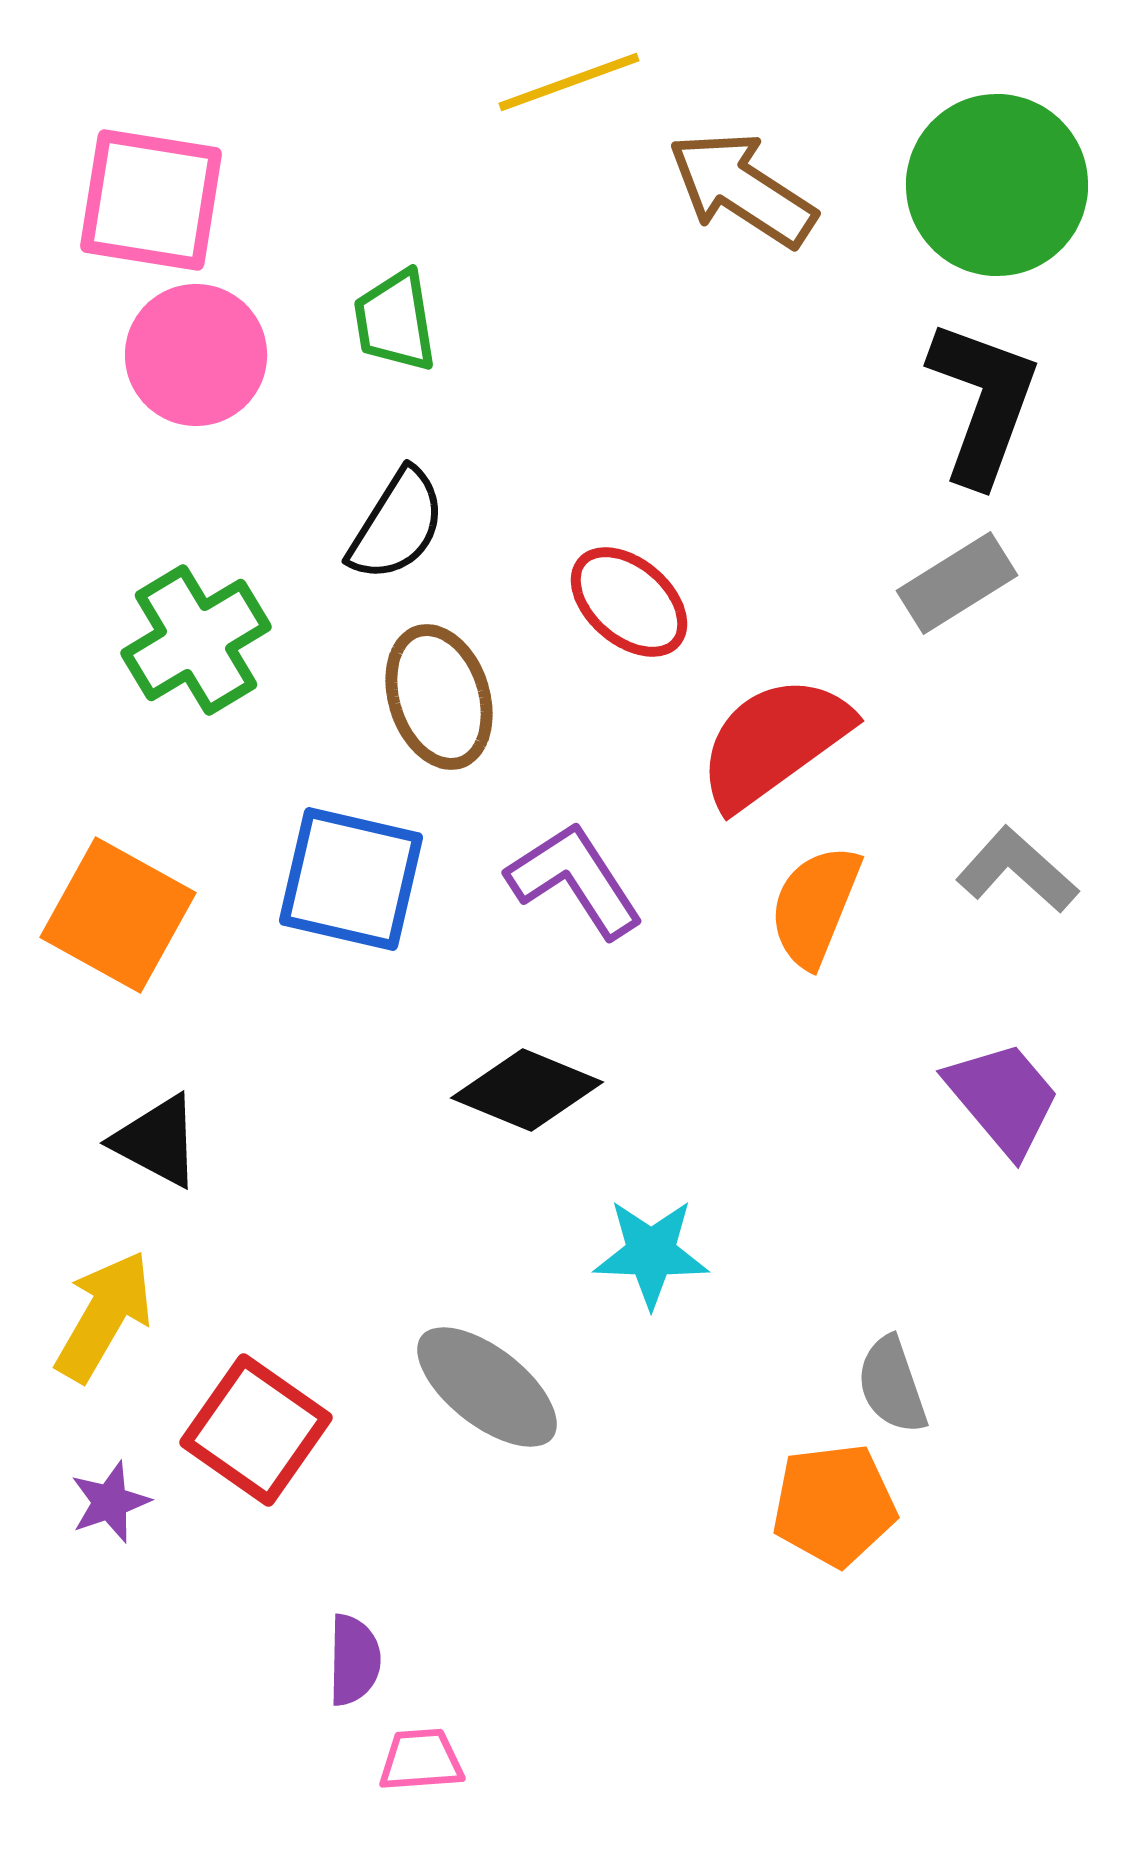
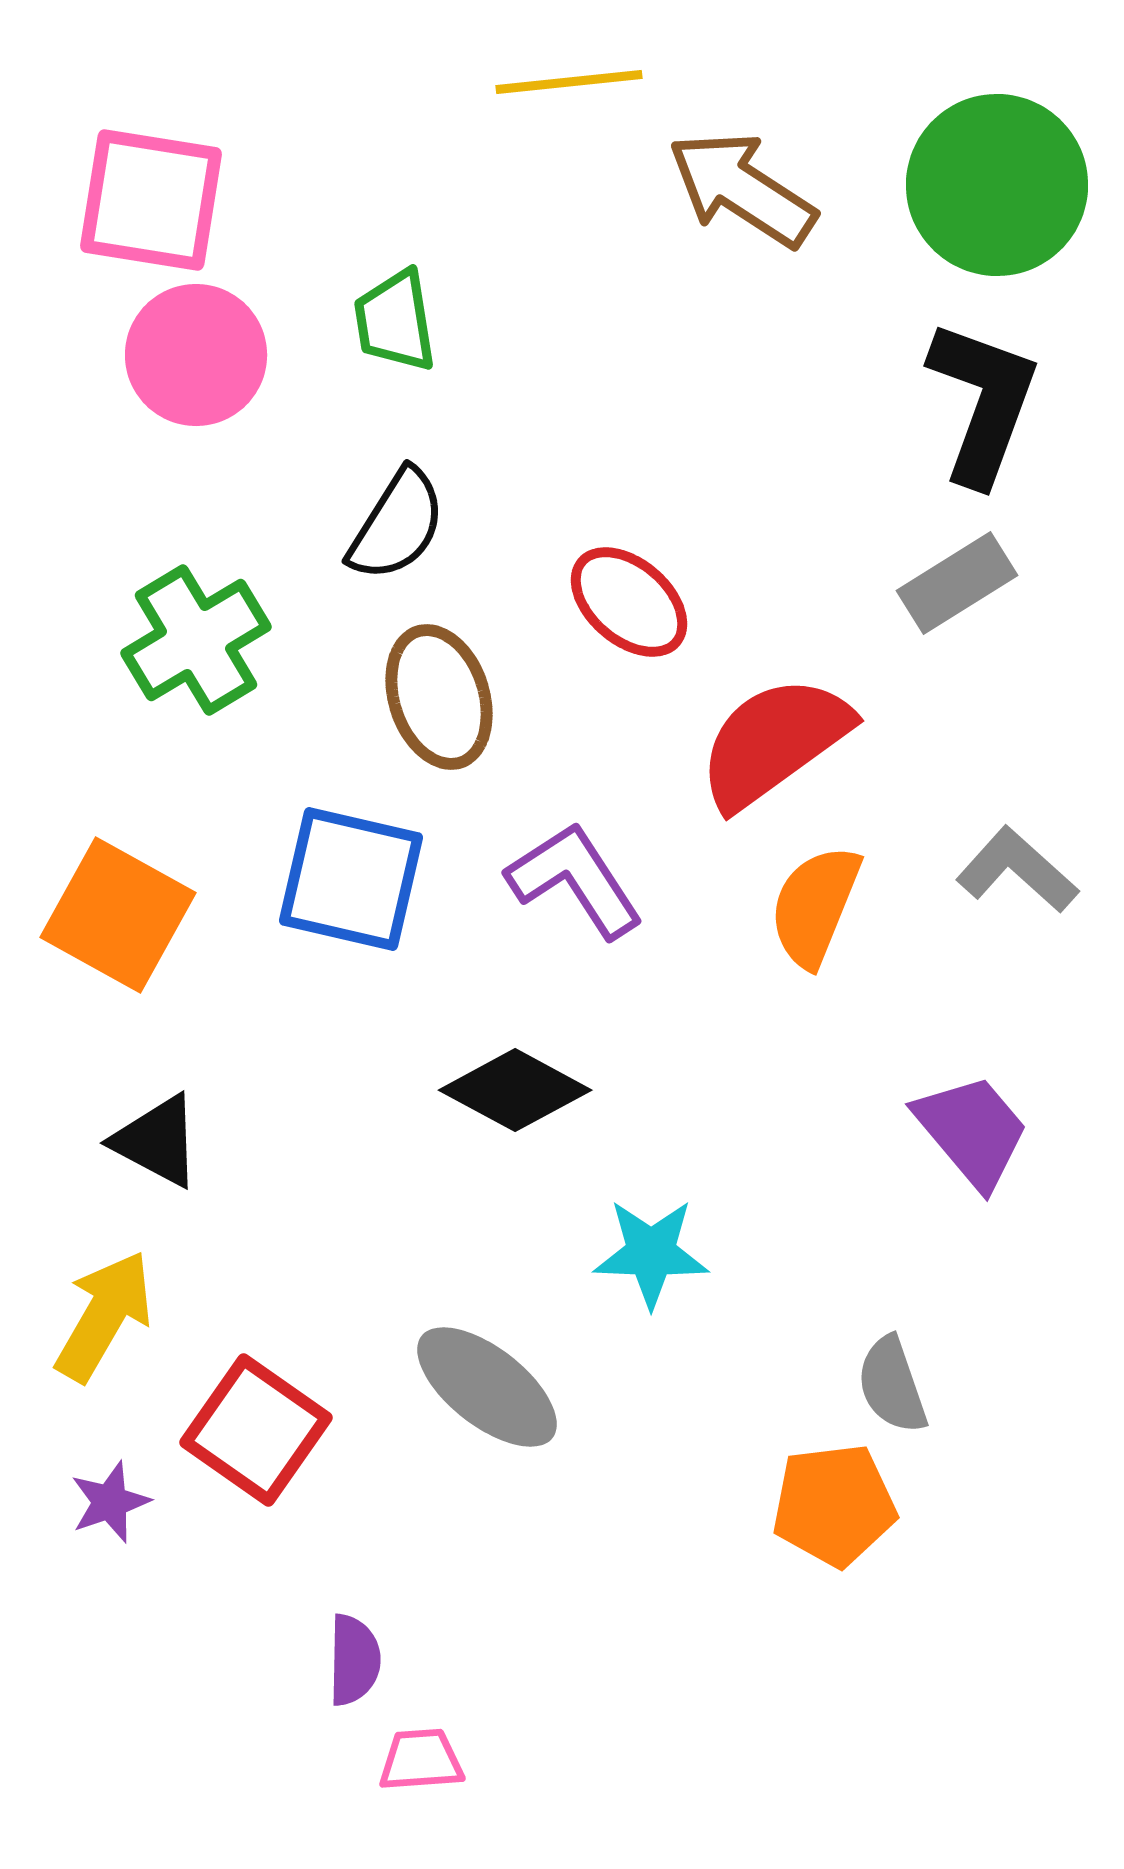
yellow line: rotated 14 degrees clockwise
black diamond: moved 12 px left; rotated 6 degrees clockwise
purple trapezoid: moved 31 px left, 33 px down
